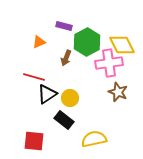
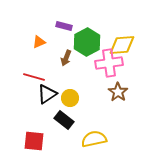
yellow diamond: rotated 68 degrees counterclockwise
brown star: rotated 12 degrees clockwise
